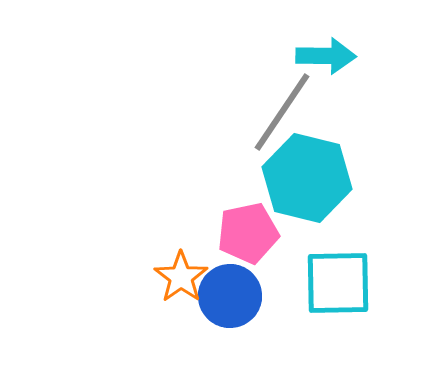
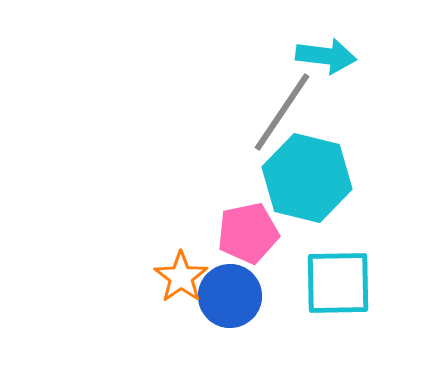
cyan arrow: rotated 6 degrees clockwise
